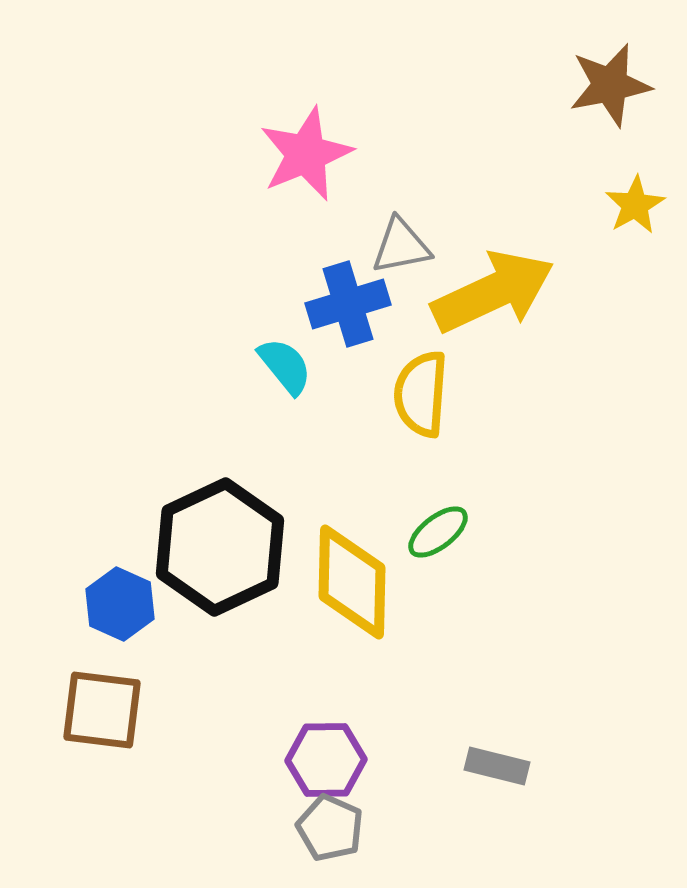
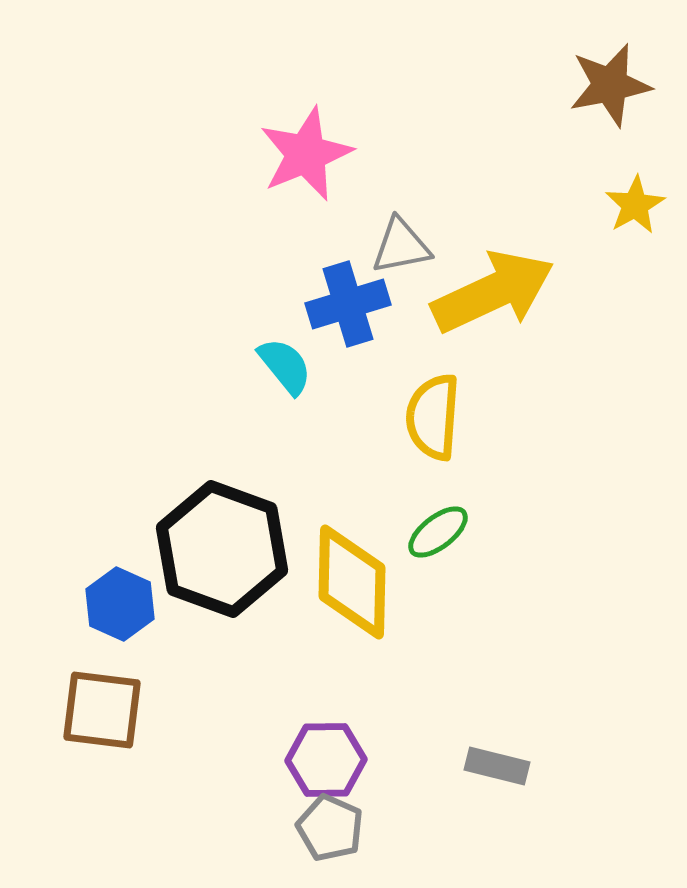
yellow semicircle: moved 12 px right, 23 px down
black hexagon: moved 2 px right, 2 px down; rotated 15 degrees counterclockwise
